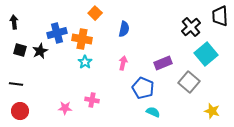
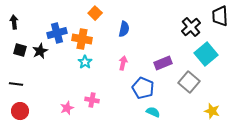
pink star: moved 2 px right; rotated 24 degrees counterclockwise
